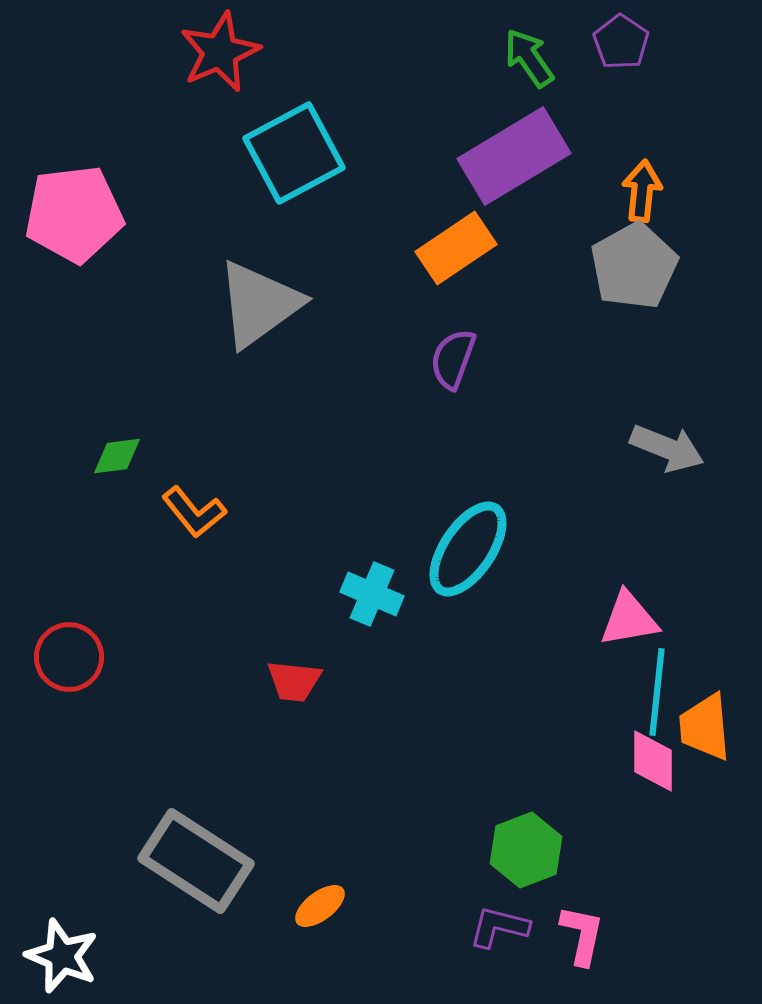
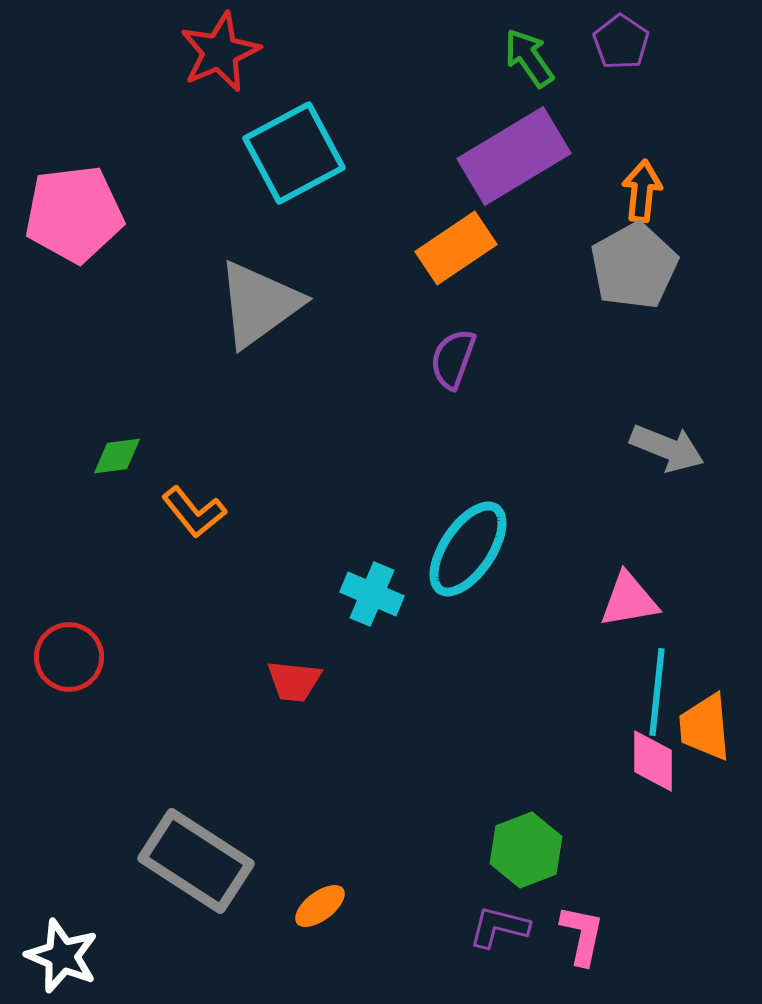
pink triangle: moved 19 px up
